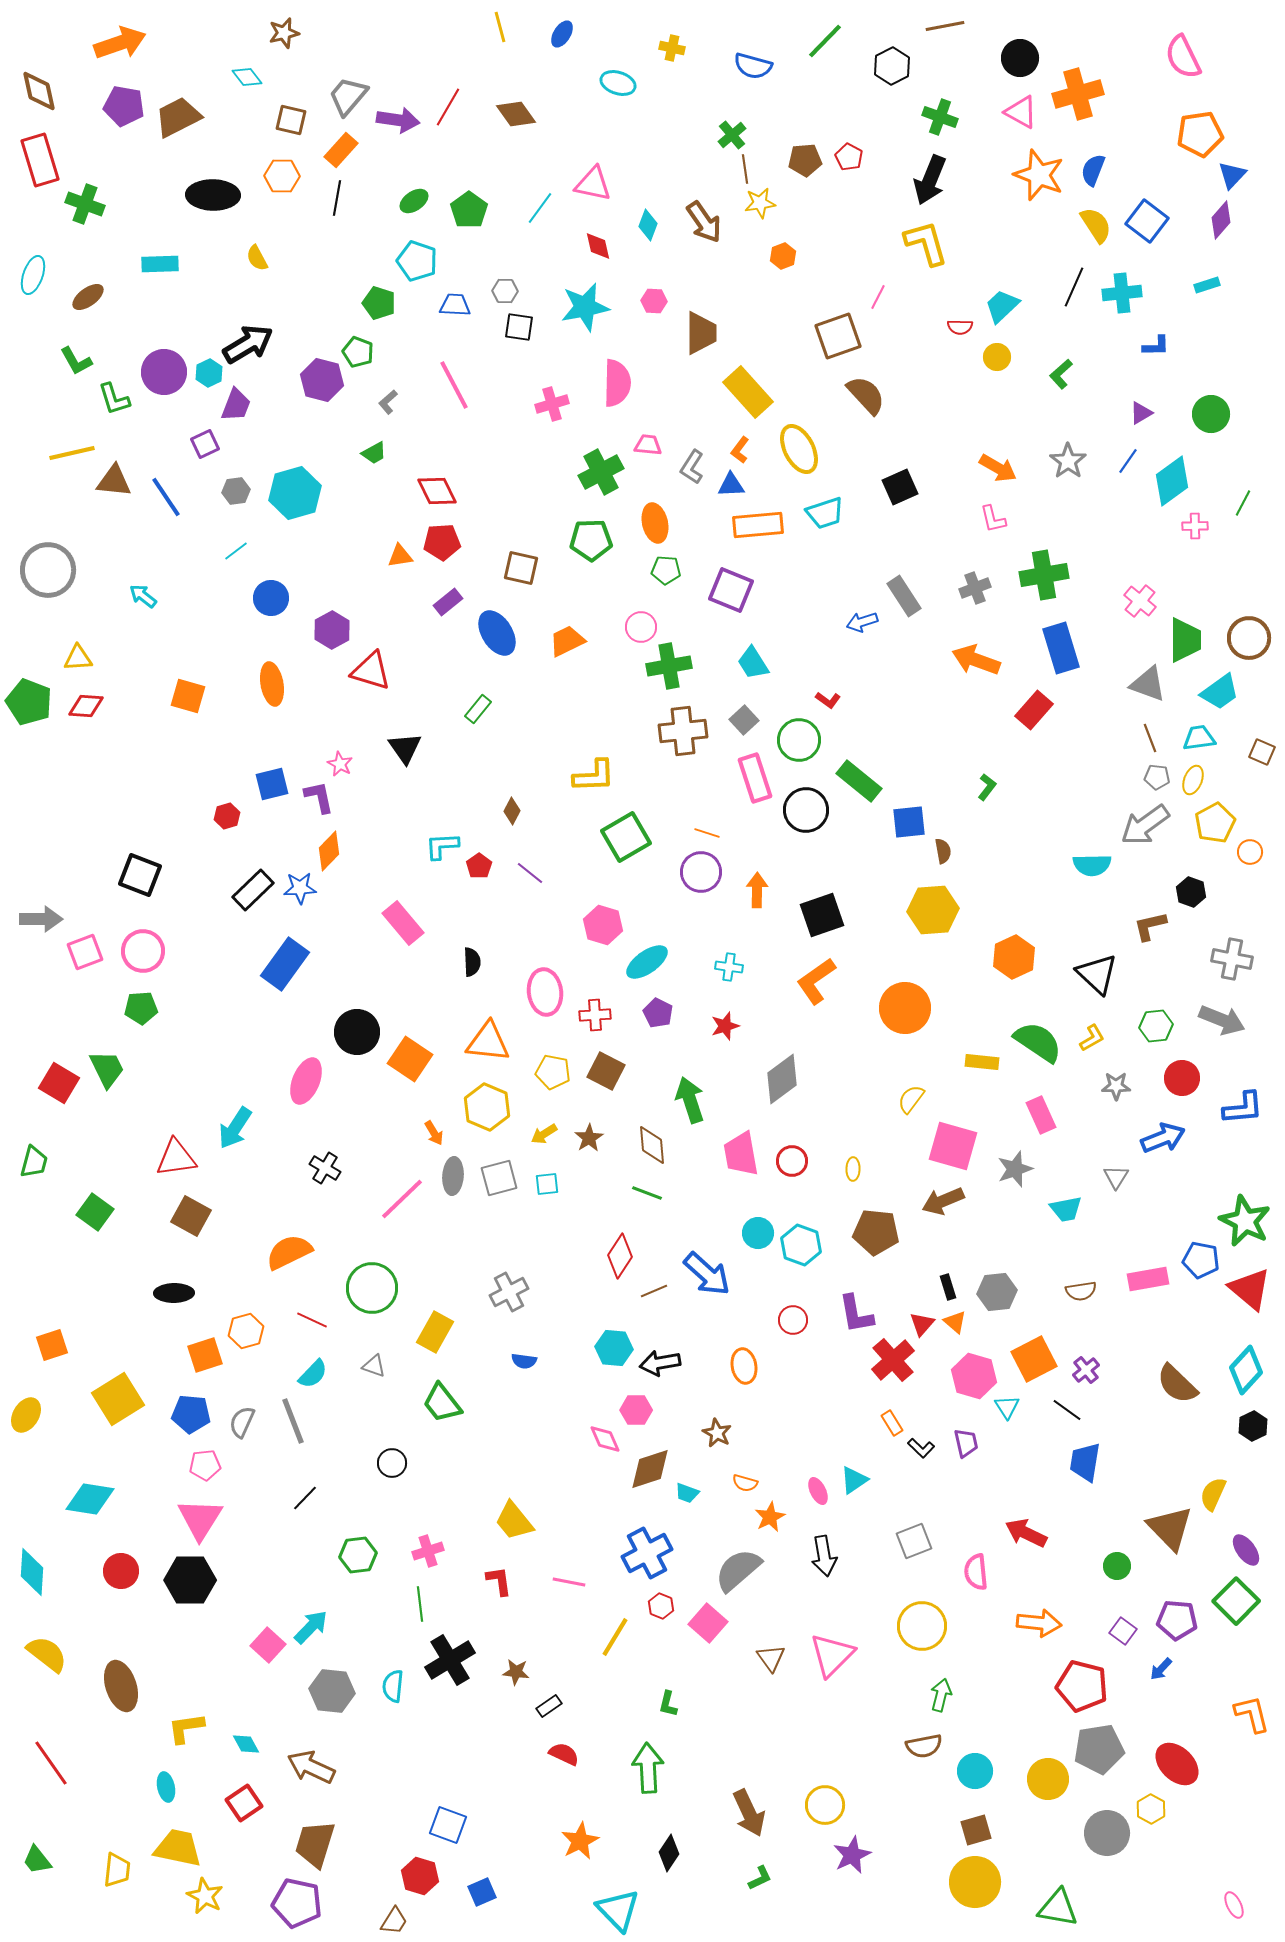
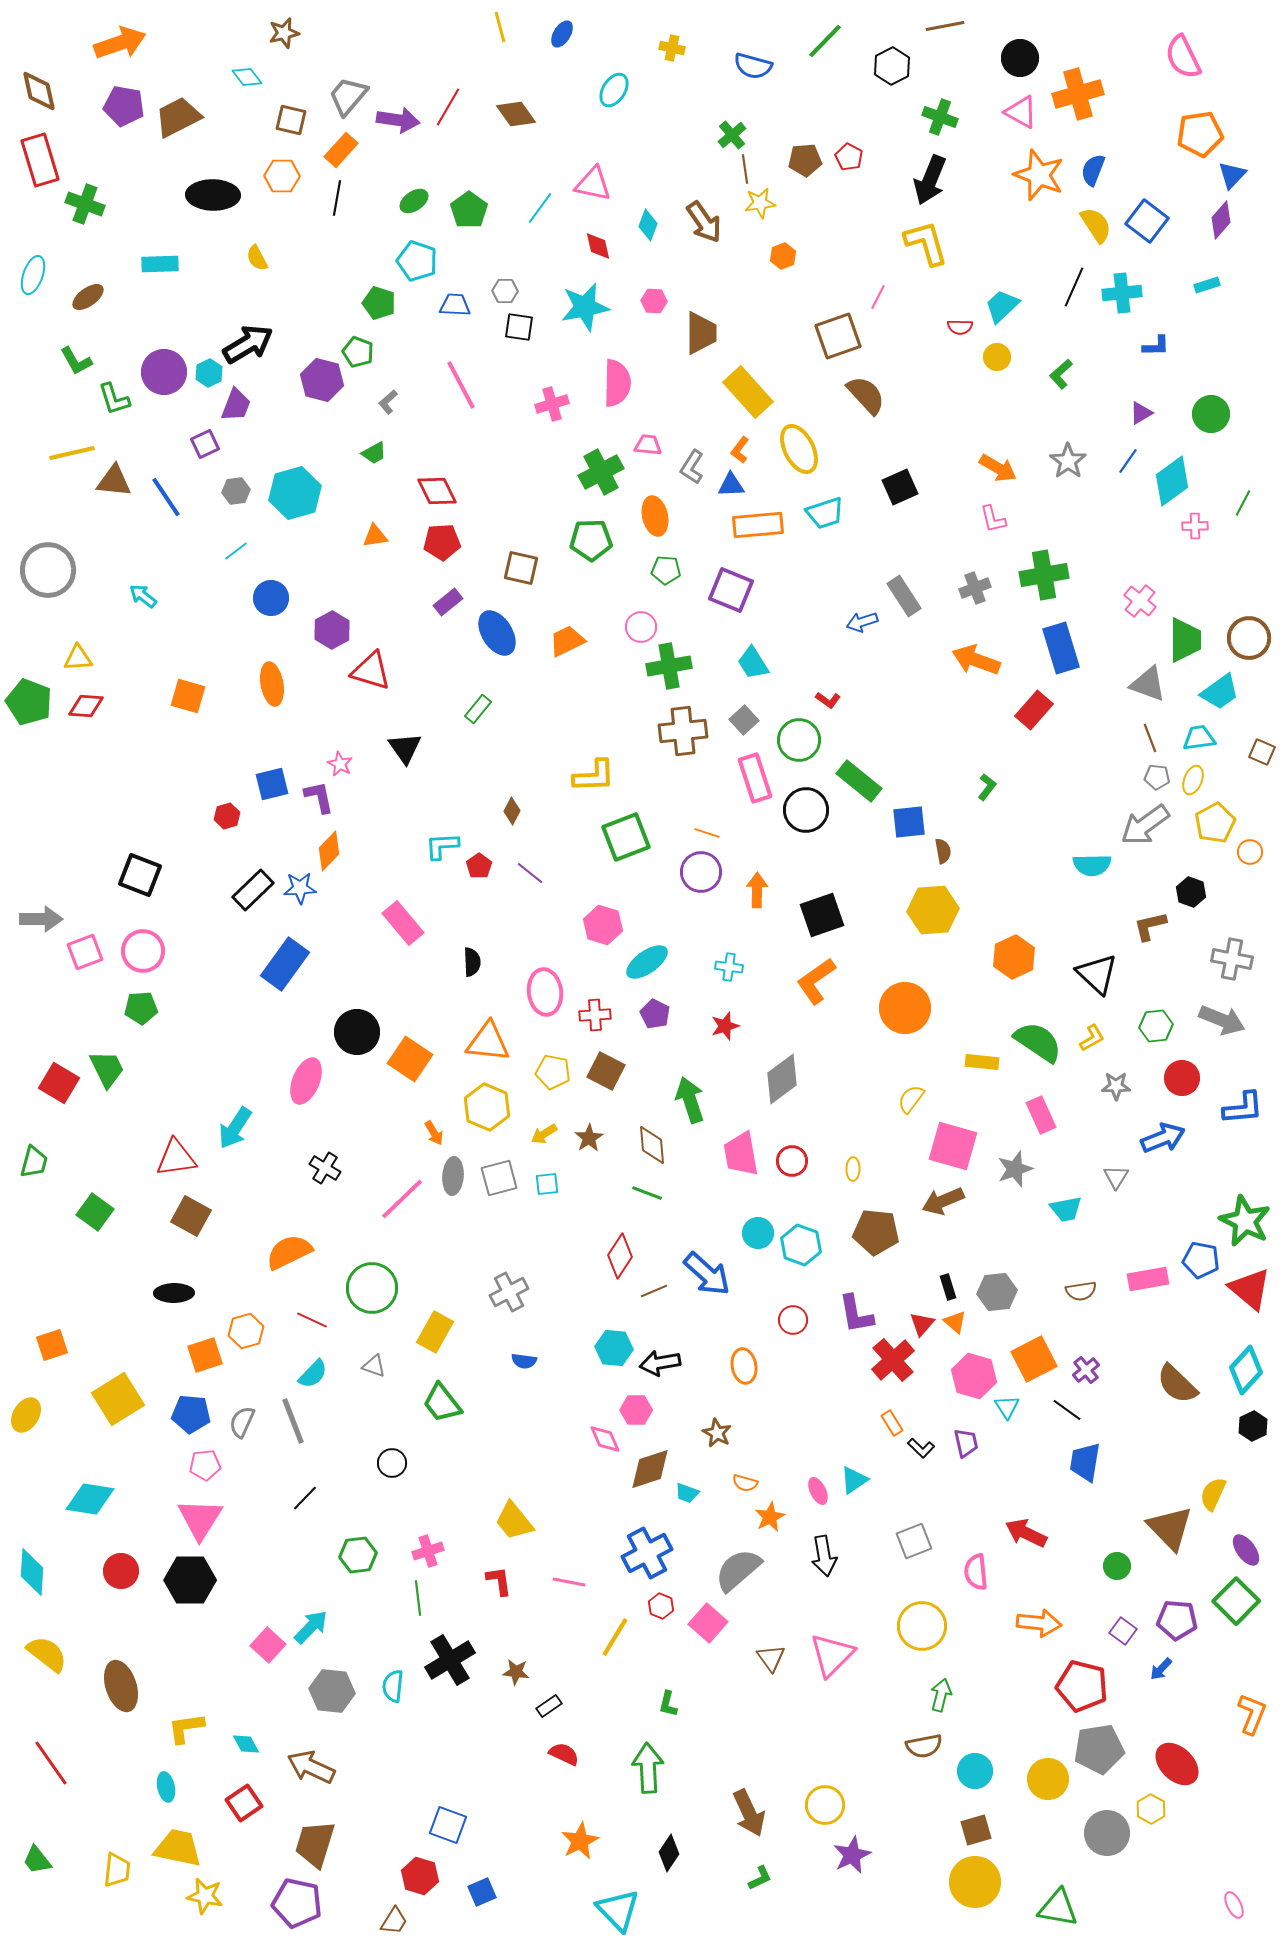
cyan ellipse at (618, 83): moved 4 px left, 7 px down; rotated 76 degrees counterclockwise
pink line at (454, 385): moved 7 px right
orange ellipse at (655, 523): moved 7 px up
orange triangle at (400, 556): moved 25 px left, 20 px up
green square at (626, 837): rotated 9 degrees clockwise
purple pentagon at (658, 1013): moved 3 px left, 1 px down
green line at (420, 1604): moved 2 px left, 6 px up
orange L-shape at (1252, 1714): rotated 36 degrees clockwise
yellow star at (205, 1896): rotated 15 degrees counterclockwise
